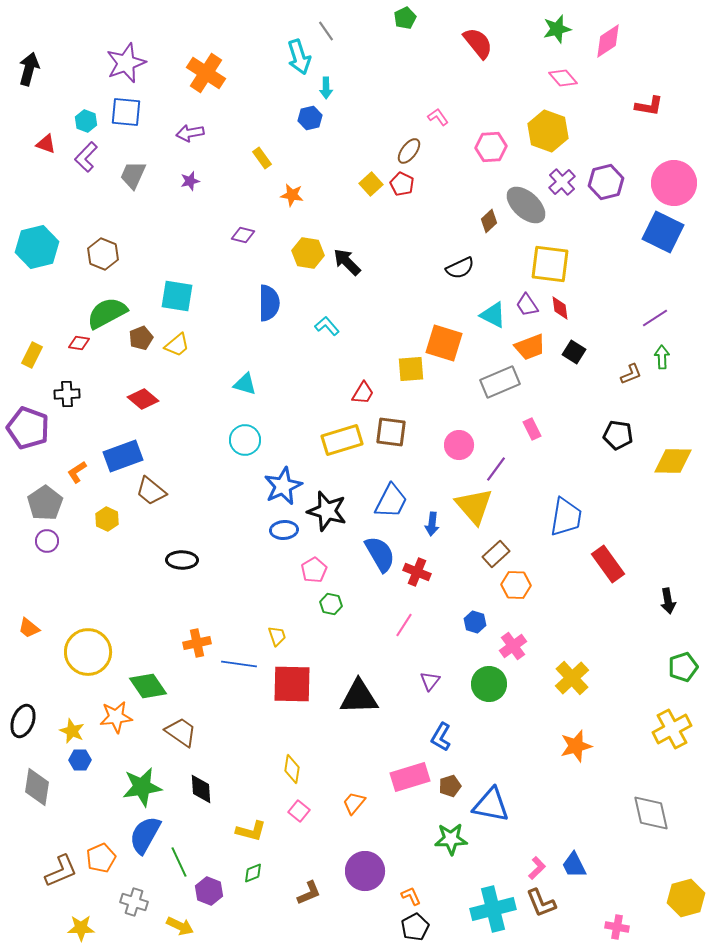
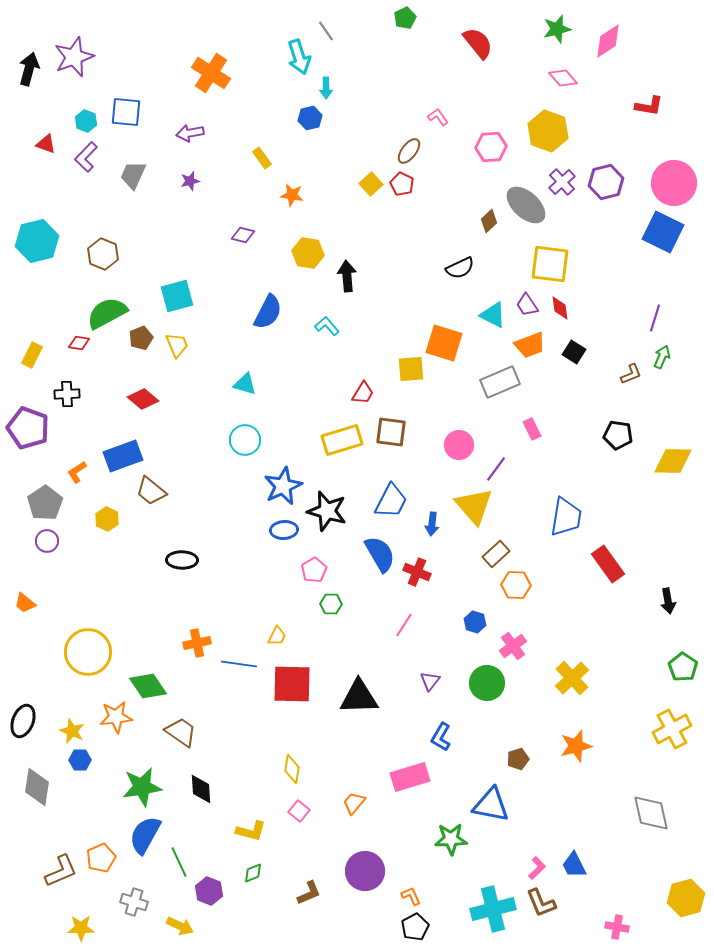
purple star at (126, 63): moved 52 px left, 6 px up
orange cross at (206, 73): moved 5 px right
cyan hexagon at (37, 247): moved 6 px up
black arrow at (347, 262): moved 14 px down; rotated 40 degrees clockwise
cyan square at (177, 296): rotated 24 degrees counterclockwise
blue semicircle at (269, 303): moved 1 px left, 9 px down; rotated 27 degrees clockwise
purple line at (655, 318): rotated 40 degrees counterclockwise
yellow trapezoid at (177, 345): rotated 72 degrees counterclockwise
orange trapezoid at (530, 347): moved 2 px up
green arrow at (662, 357): rotated 25 degrees clockwise
green hexagon at (331, 604): rotated 10 degrees counterclockwise
orange trapezoid at (29, 628): moved 4 px left, 25 px up
yellow trapezoid at (277, 636): rotated 45 degrees clockwise
green pentagon at (683, 667): rotated 20 degrees counterclockwise
green circle at (489, 684): moved 2 px left, 1 px up
brown pentagon at (450, 786): moved 68 px right, 27 px up
